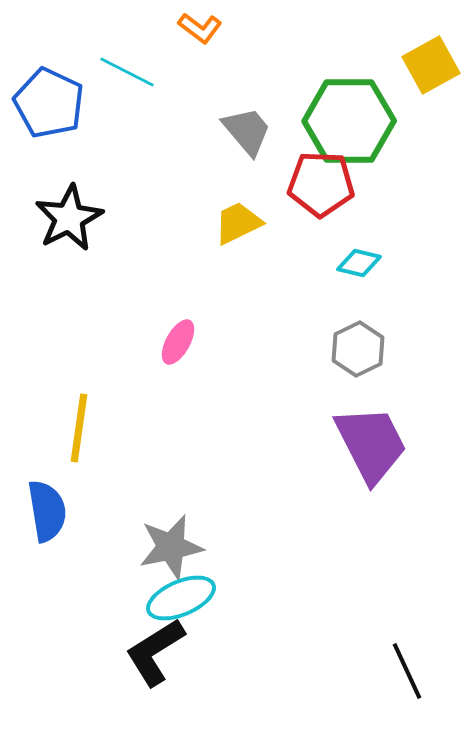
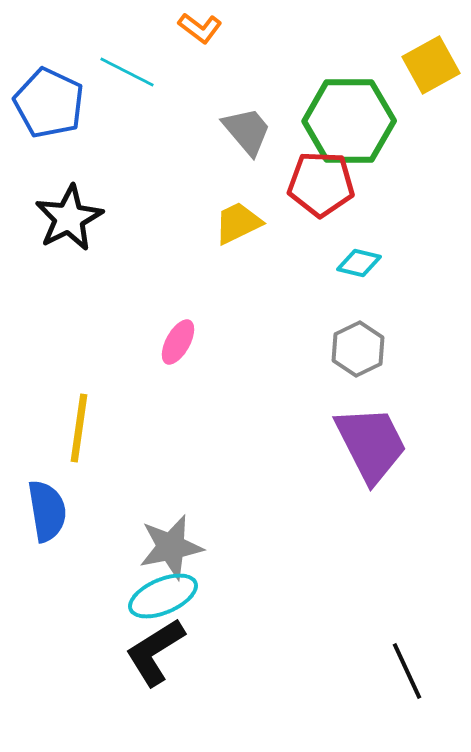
cyan ellipse: moved 18 px left, 2 px up
